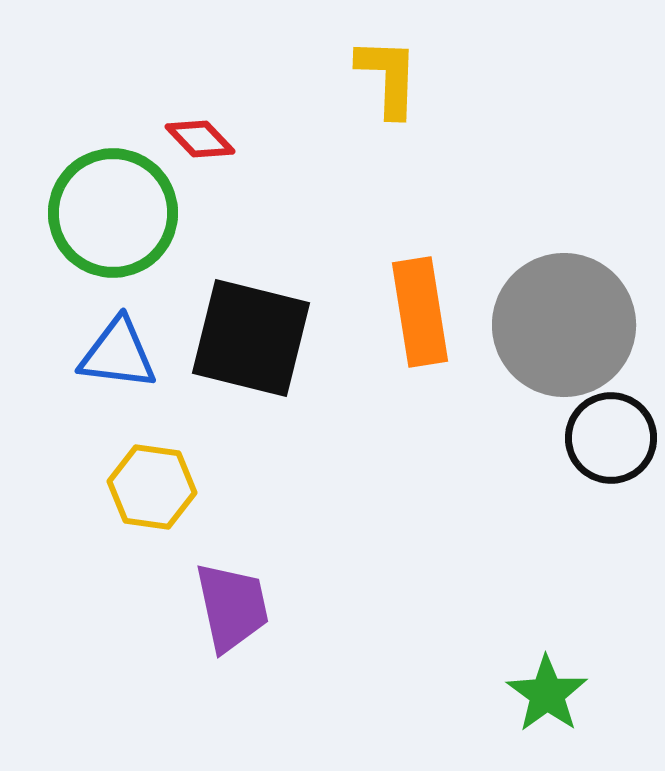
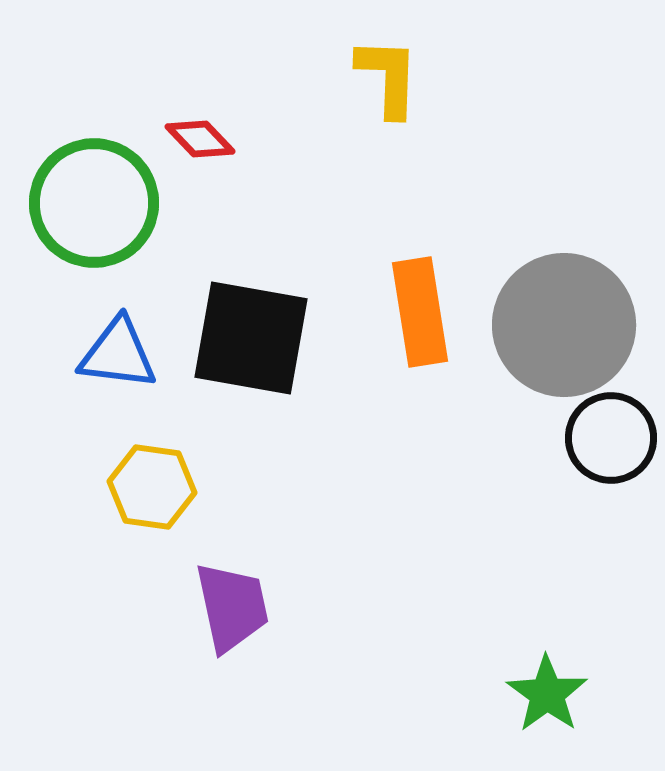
green circle: moved 19 px left, 10 px up
black square: rotated 4 degrees counterclockwise
